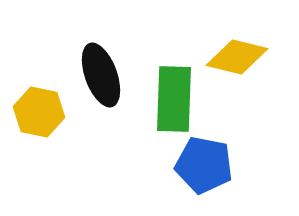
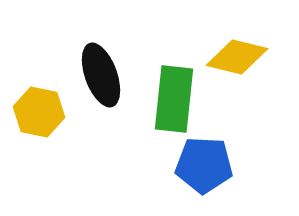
green rectangle: rotated 4 degrees clockwise
blue pentagon: rotated 8 degrees counterclockwise
